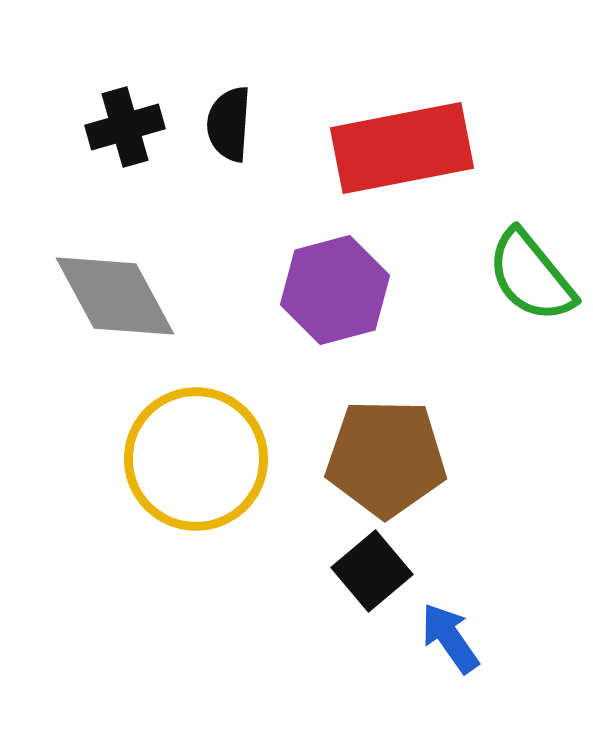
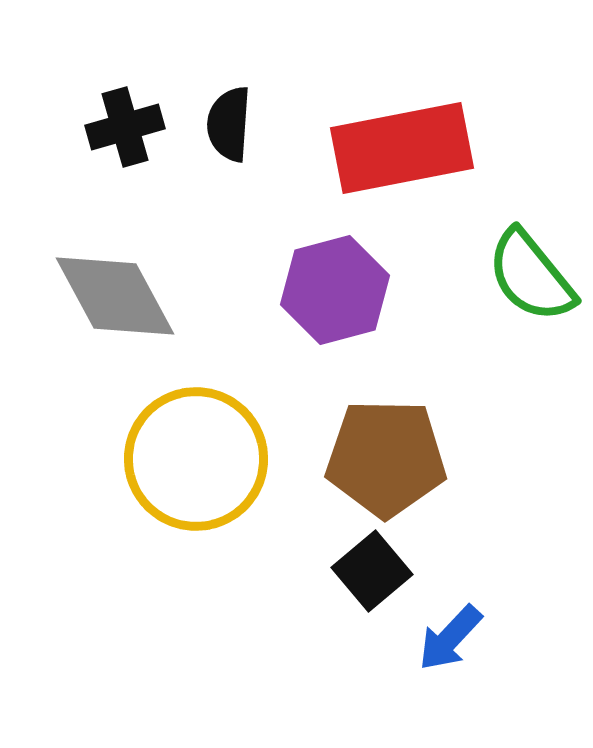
blue arrow: rotated 102 degrees counterclockwise
